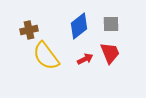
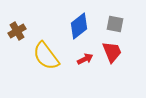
gray square: moved 4 px right; rotated 12 degrees clockwise
brown cross: moved 12 px left, 1 px down; rotated 18 degrees counterclockwise
red trapezoid: moved 2 px right, 1 px up
